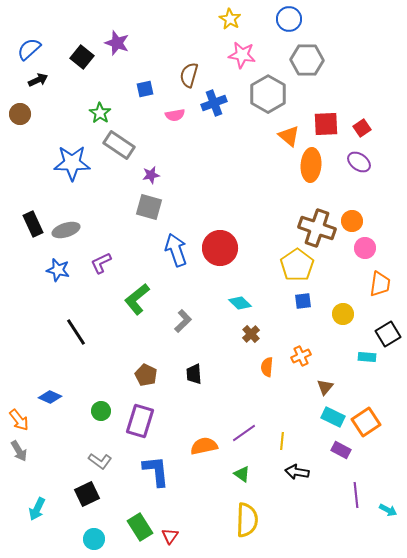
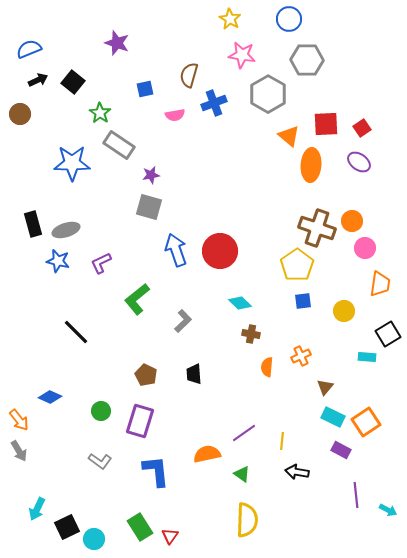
blue semicircle at (29, 49): rotated 20 degrees clockwise
black square at (82, 57): moved 9 px left, 25 px down
black rectangle at (33, 224): rotated 10 degrees clockwise
red circle at (220, 248): moved 3 px down
blue star at (58, 270): moved 9 px up
yellow circle at (343, 314): moved 1 px right, 3 px up
black line at (76, 332): rotated 12 degrees counterclockwise
brown cross at (251, 334): rotated 36 degrees counterclockwise
orange semicircle at (204, 446): moved 3 px right, 8 px down
black square at (87, 494): moved 20 px left, 33 px down
